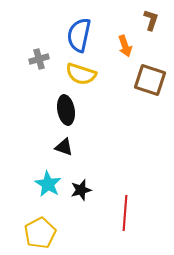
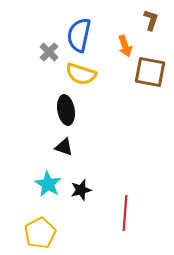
gray cross: moved 10 px right, 7 px up; rotated 30 degrees counterclockwise
brown square: moved 8 px up; rotated 8 degrees counterclockwise
